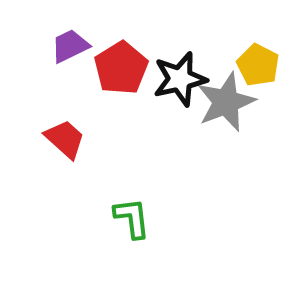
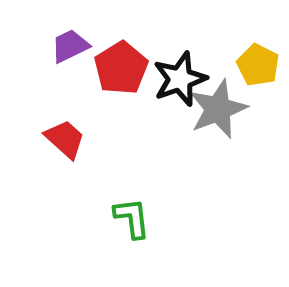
black star: rotated 6 degrees counterclockwise
gray star: moved 8 px left, 7 px down
